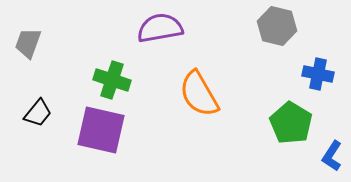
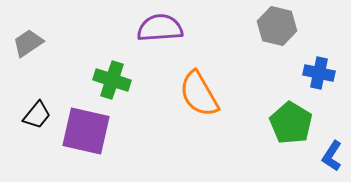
purple semicircle: rotated 6 degrees clockwise
gray trapezoid: rotated 36 degrees clockwise
blue cross: moved 1 px right, 1 px up
black trapezoid: moved 1 px left, 2 px down
purple square: moved 15 px left, 1 px down
